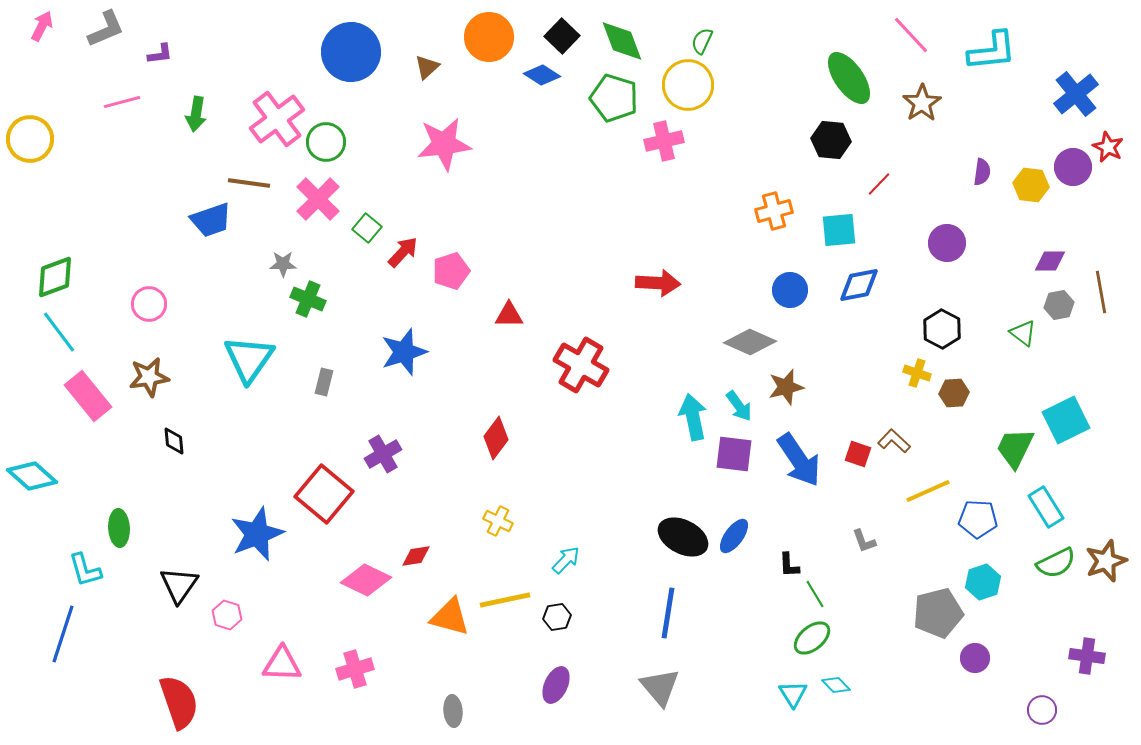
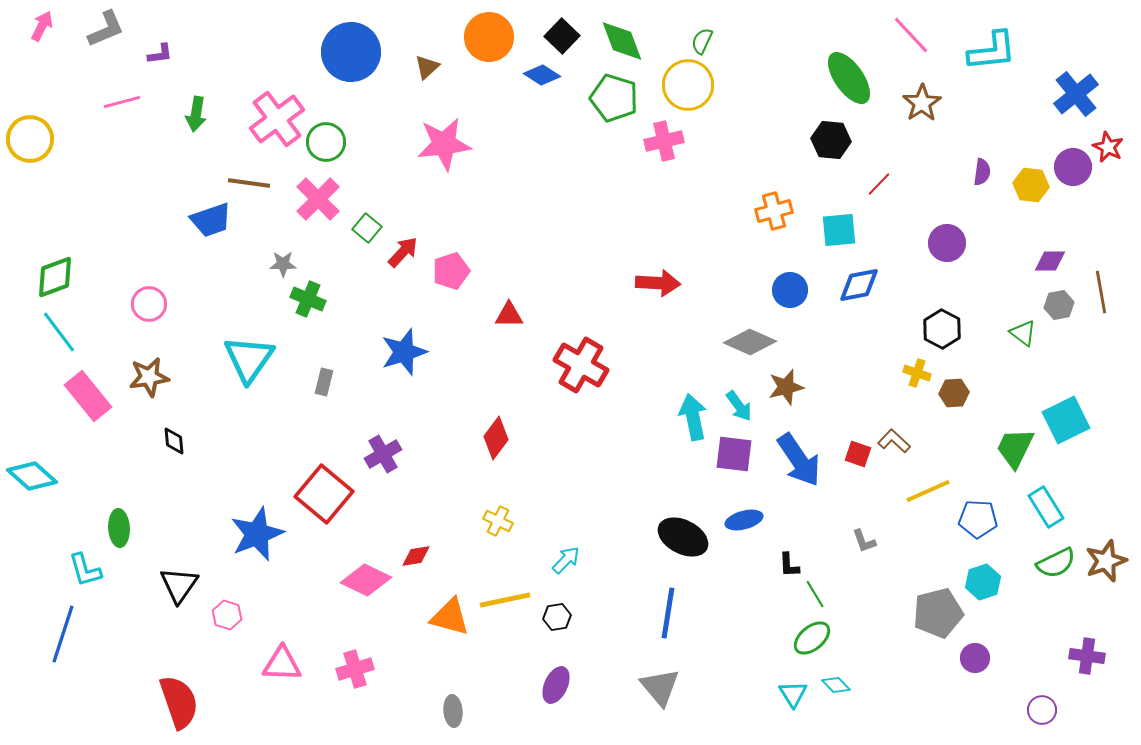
blue ellipse at (734, 536): moved 10 px right, 16 px up; rotated 39 degrees clockwise
